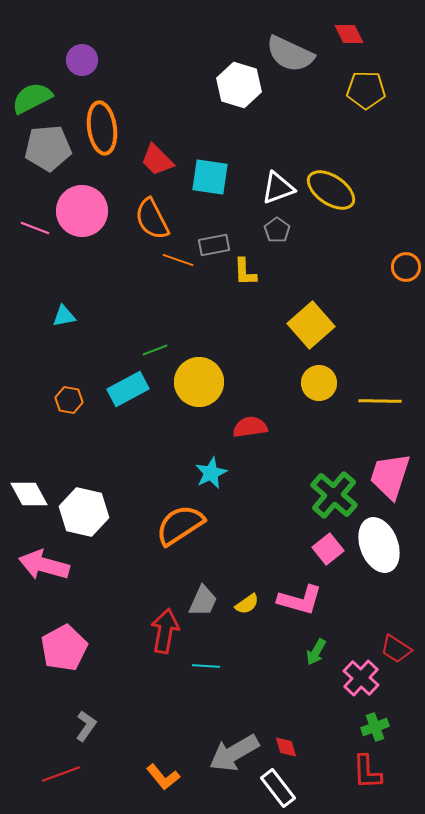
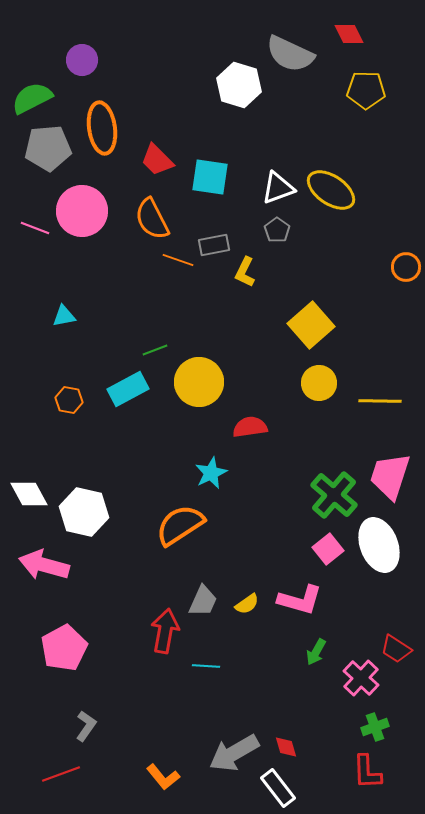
yellow L-shape at (245, 272): rotated 28 degrees clockwise
